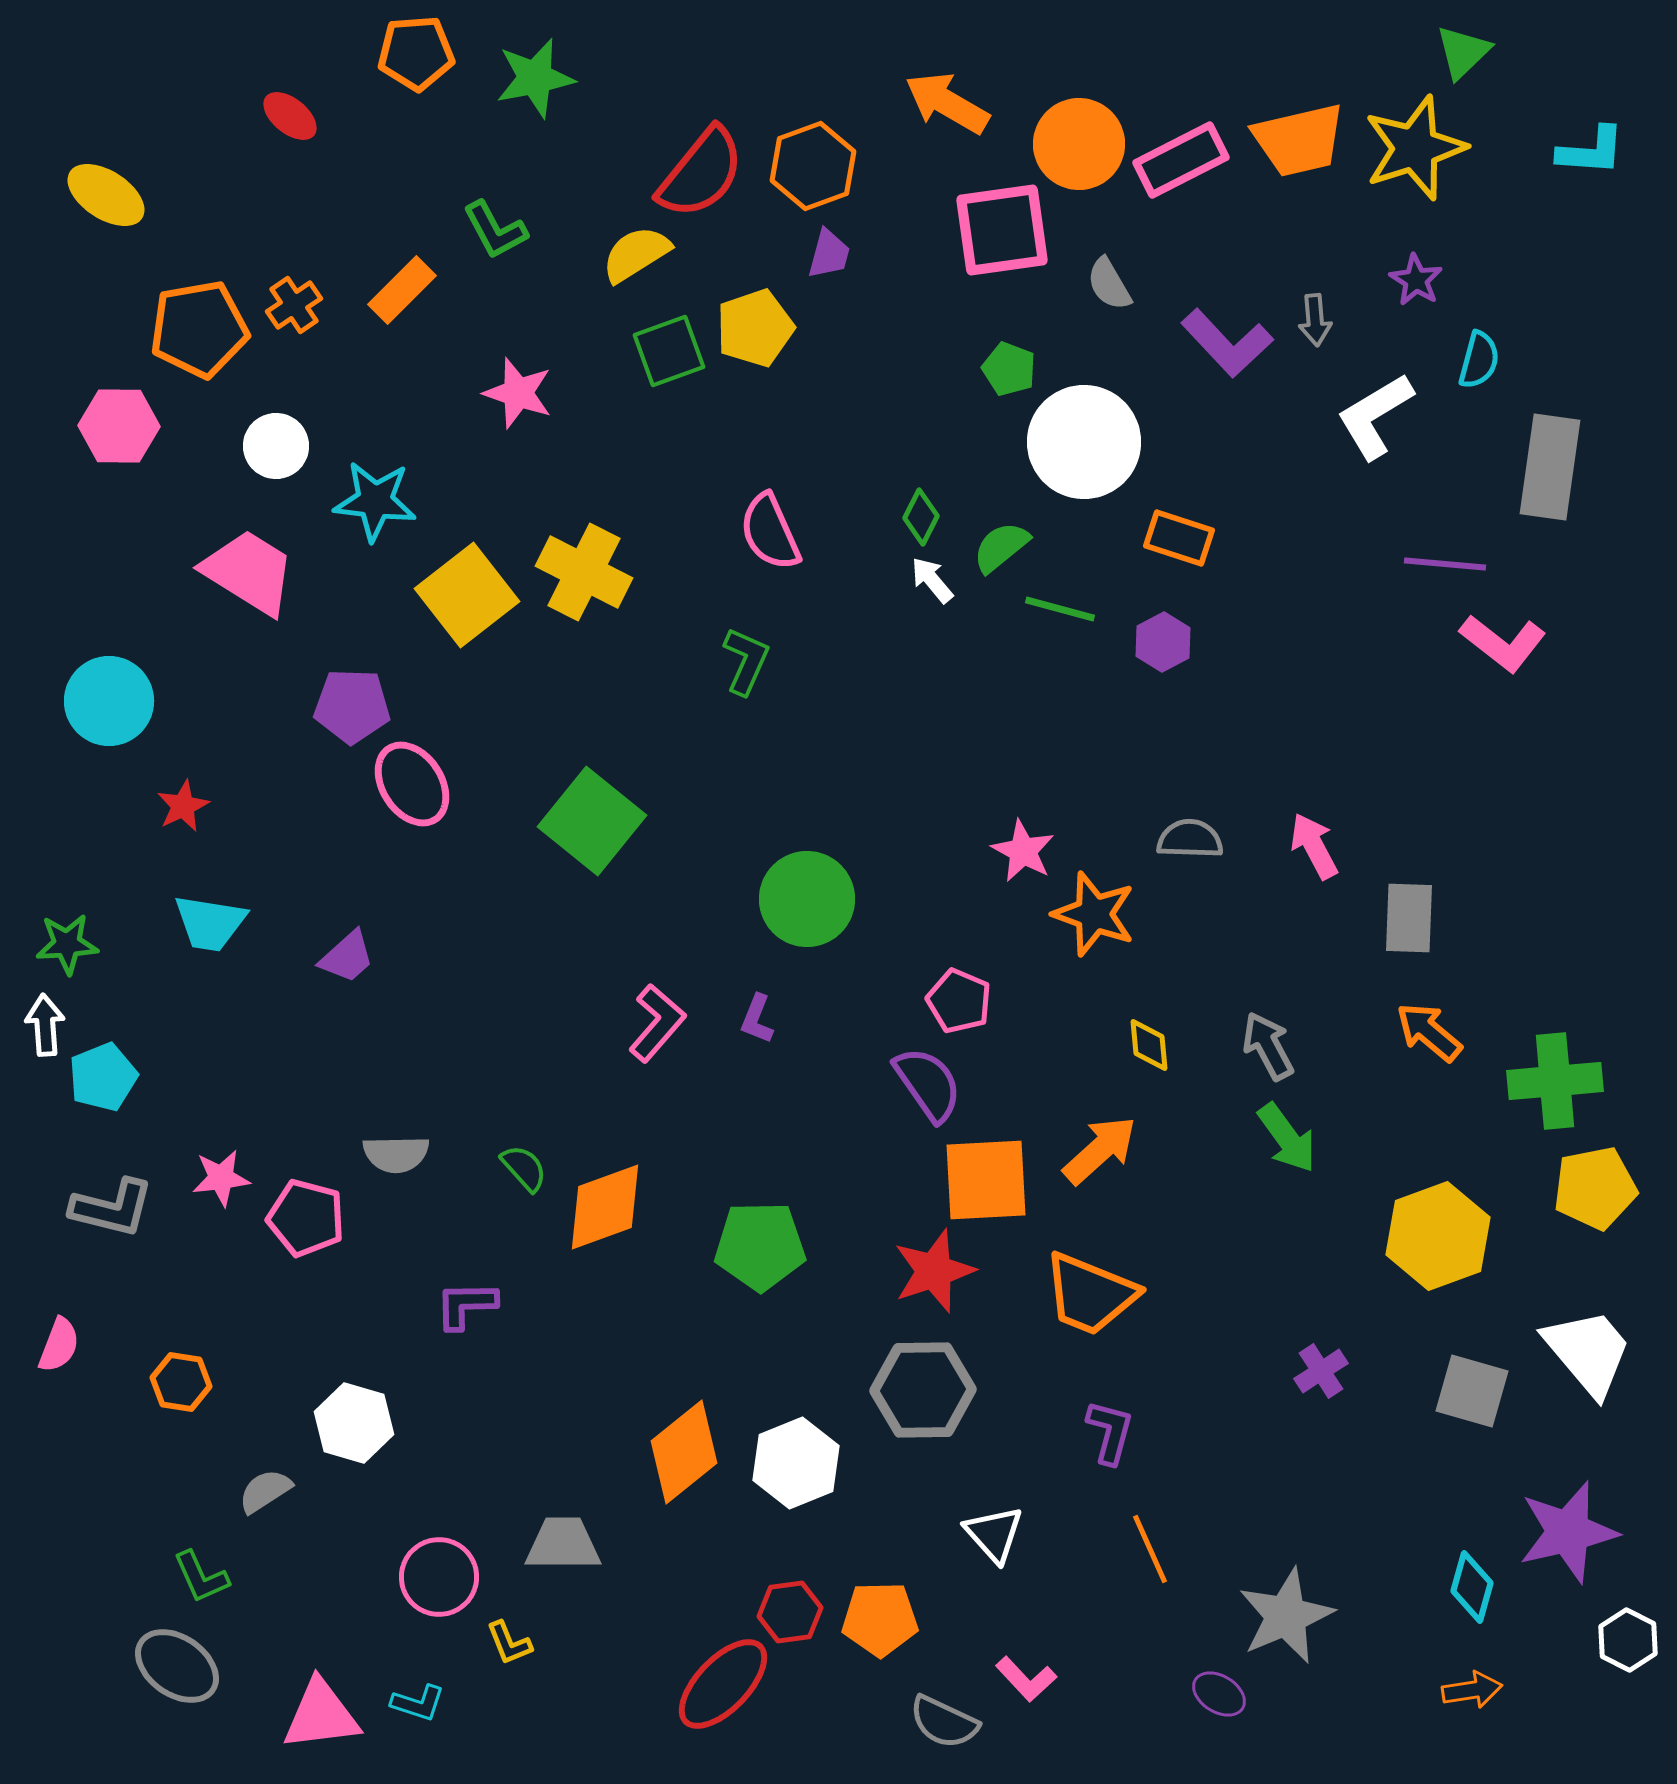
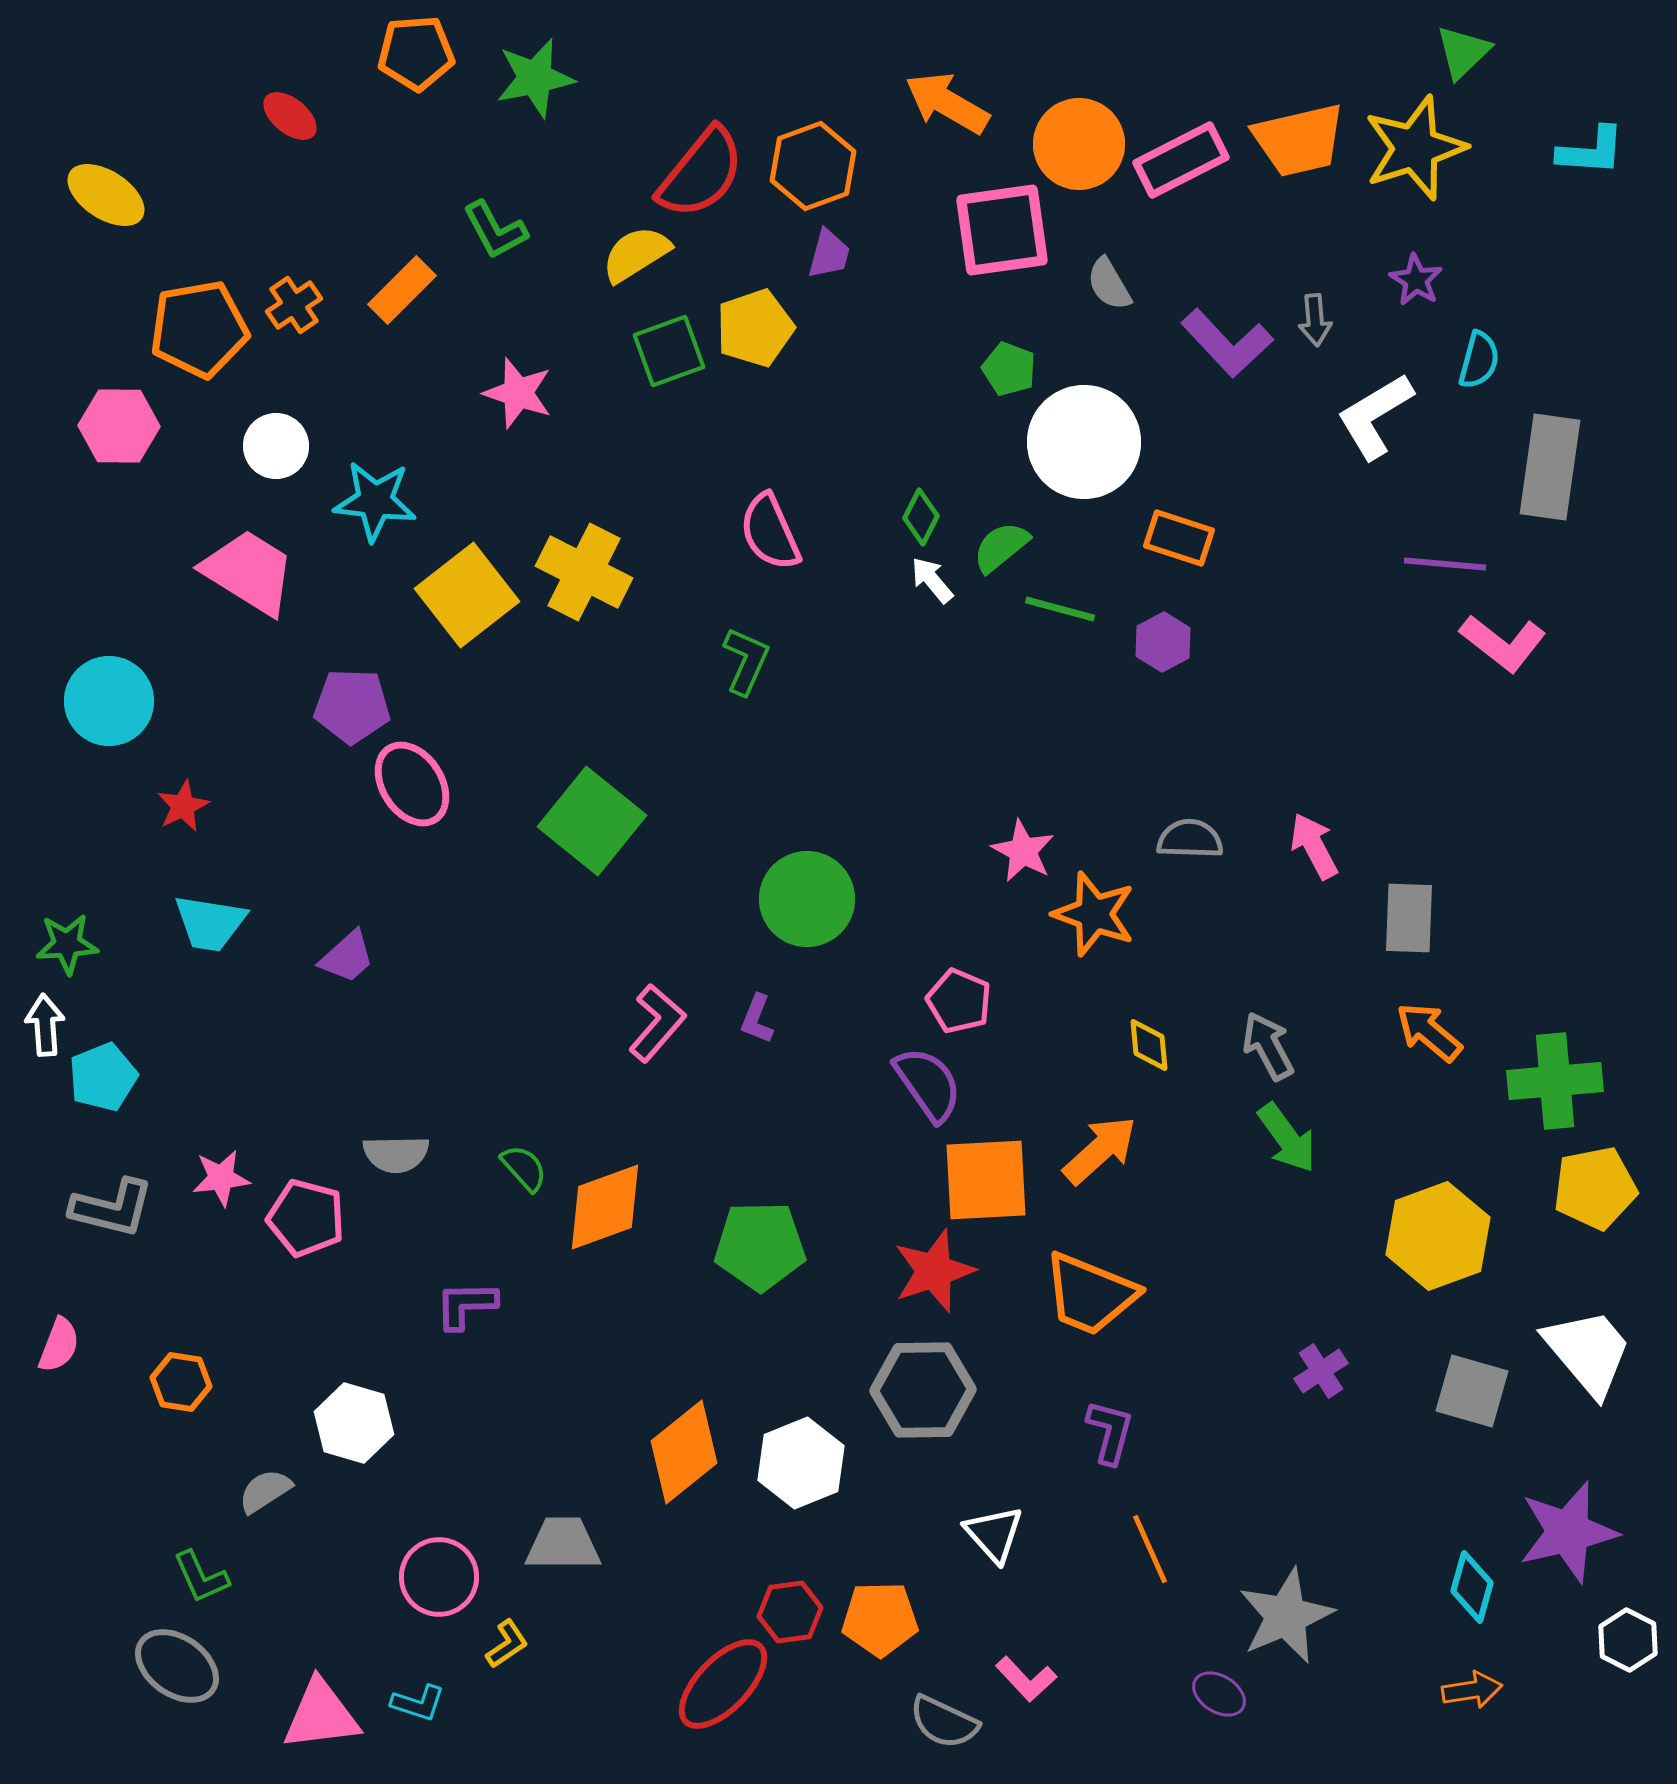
white hexagon at (796, 1463): moved 5 px right
yellow L-shape at (509, 1643): moved 2 px left, 1 px down; rotated 102 degrees counterclockwise
